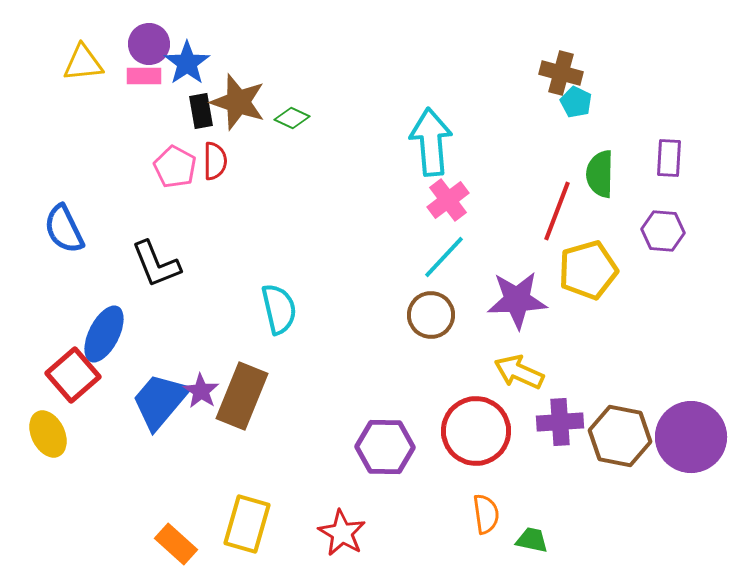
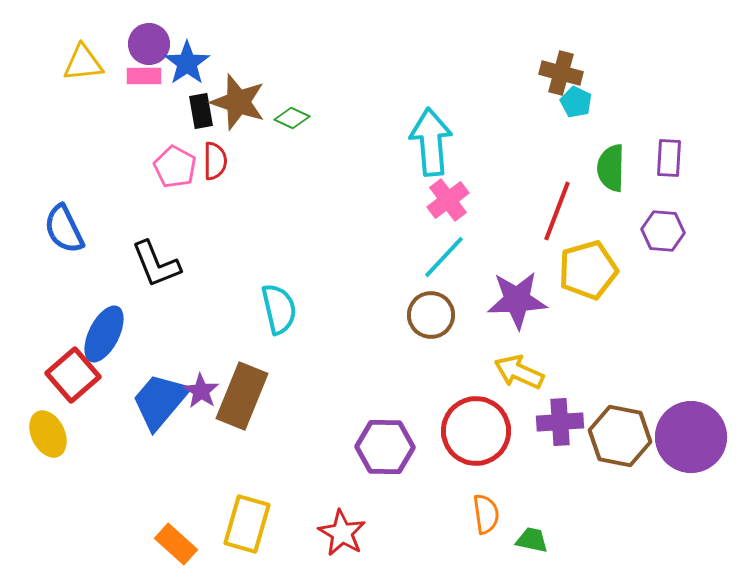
green semicircle at (600, 174): moved 11 px right, 6 px up
